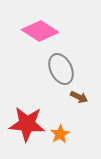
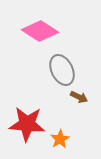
gray ellipse: moved 1 px right, 1 px down
orange star: moved 5 px down
